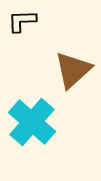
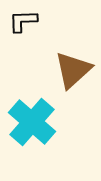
black L-shape: moved 1 px right
